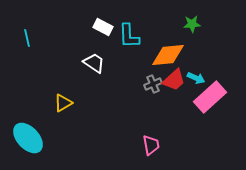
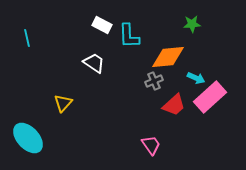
white rectangle: moved 1 px left, 2 px up
orange diamond: moved 2 px down
red trapezoid: moved 25 px down
gray cross: moved 1 px right, 3 px up
yellow triangle: rotated 18 degrees counterclockwise
pink trapezoid: rotated 25 degrees counterclockwise
